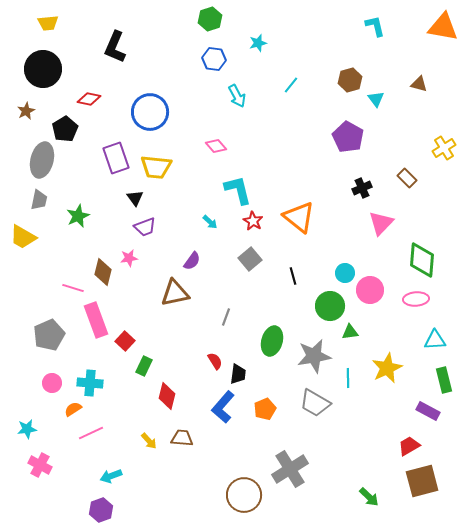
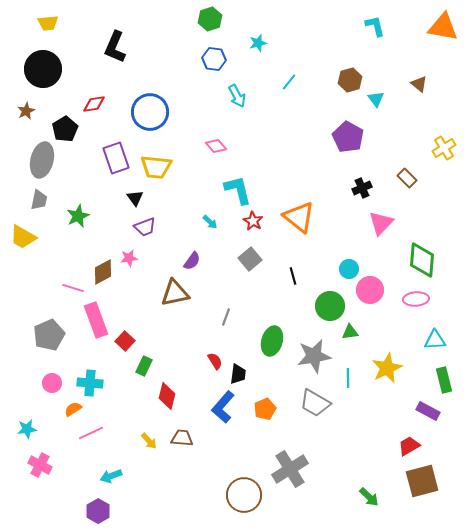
brown triangle at (419, 84): rotated 24 degrees clockwise
cyan line at (291, 85): moved 2 px left, 3 px up
red diamond at (89, 99): moved 5 px right, 5 px down; rotated 20 degrees counterclockwise
brown diamond at (103, 272): rotated 48 degrees clockwise
cyan circle at (345, 273): moved 4 px right, 4 px up
purple hexagon at (101, 510): moved 3 px left, 1 px down; rotated 10 degrees counterclockwise
